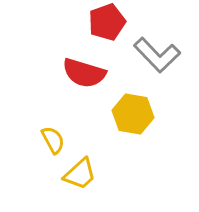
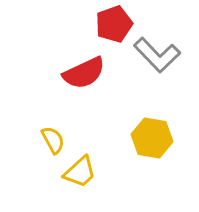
red pentagon: moved 7 px right, 2 px down
red semicircle: rotated 42 degrees counterclockwise
yellow hexagon: moved 19 px right, 24 px down
yellow trapezoid: moved 2 px up
